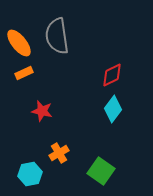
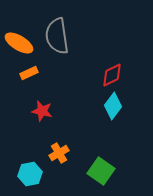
orange ellipse: rotated 20 degrees counterclockwise
orange rectangle: moved 5 px right
cyan diamond: moved 3 px up
